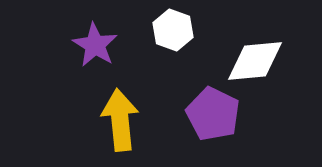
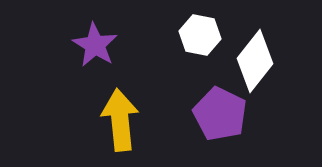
white hexagon: moved 27 px right, 5 px down; rotated 9 degrees counterclockwise
white diamond: rotated 46 degrees counterclockwise
purple pentagon: moved 7 px right
